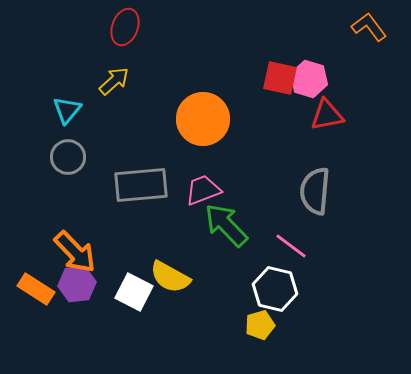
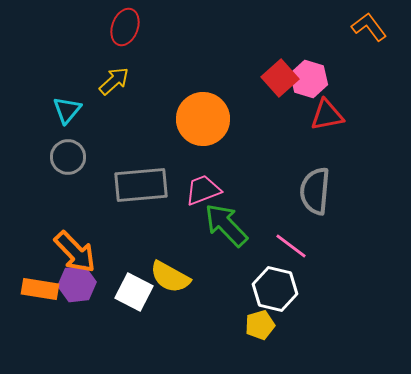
red square: rotated 36 degrees clockwise
orange rectangle: moved 4 px right; rotated 24 degrees counterclockwise
